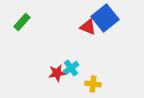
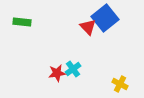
green rectangle: rotated 54 degrees clockwise
red triangle: rotated 24 degrees clockwise
cyan cross: moved 2 px right, 1 px down
yellow cross: moved 27 px right; rotated 21 degrees clockwise
